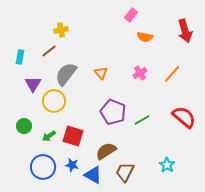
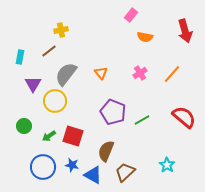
yellow circle: moved 1 px right
brown semicircle: rotated 35 degrees counterclockwise
brown trapezoid: rotated 20 degrees clockwise
